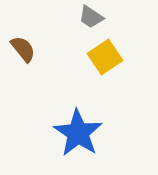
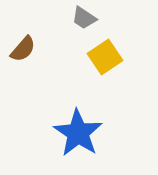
gray trapezoid: moved 7 px left, 1 px down
brown semicircle: rotated 80 degrees clockwise
